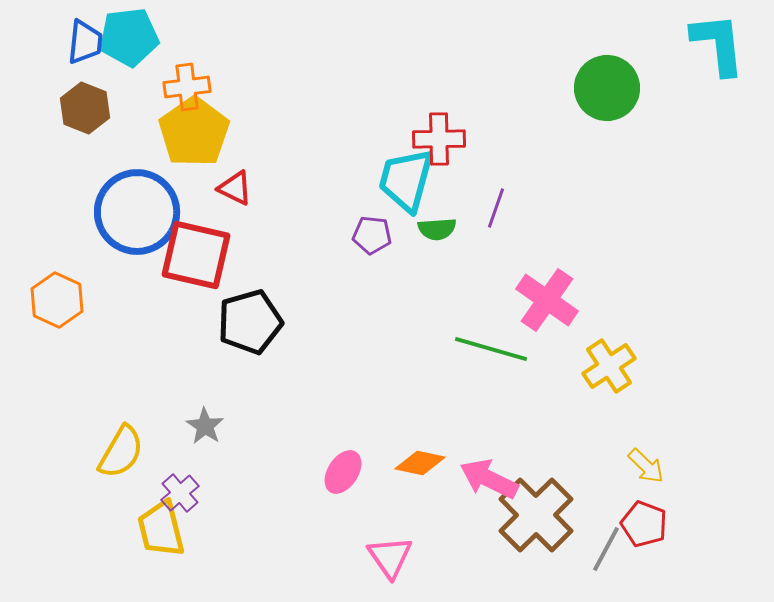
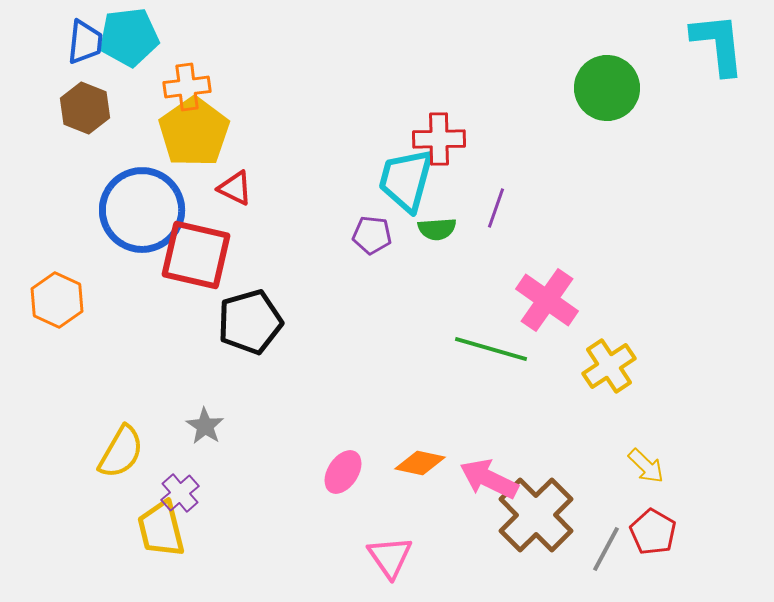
blue circle: moved 5 px right, 2 px up
red pentagon: moved 9 px right, 8 px down; rotated 9 degrees clockwise
